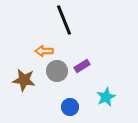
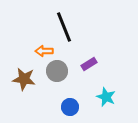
black line: moved 7 px down
purple rectangle: moved 7 px right, 2 px up
brown star: moved 1 px up
cyan star: rotated 24 degrees counterclockwise
